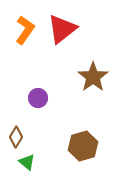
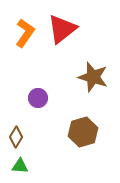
orange L-shape: moved 3 px down
brown star: rotated 20 degrees counterclockwise
brown hexagon: moved 14 px up
green triangle: moved 7 px left, 4 px down; rotated 36 degrees counterclockwise
